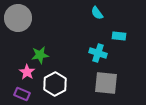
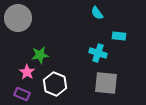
white hexagon: rotated 10 degrees counterclockwise
